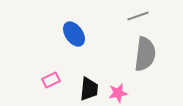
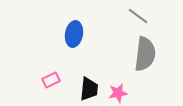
gray line: rotated 55 degrees clockwise
blue ellipse: rotated 45 degrees clockwise
